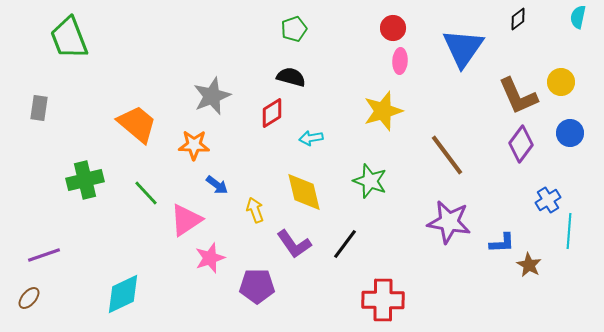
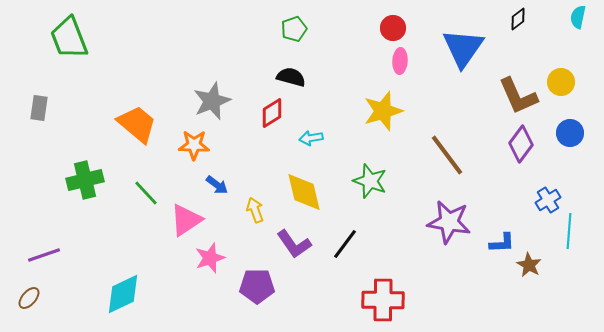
gray star: moved 5 px down
